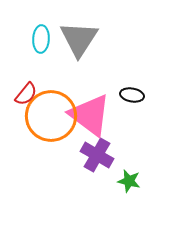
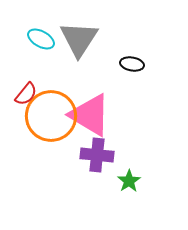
cyan ellipse: rotated 64 degrees counterclockwise
black ellipse: moved 31 px up
pink triangle: rotated 6 degrees counterclockwise
purple cross: rotated 24 degrees counterclockwise
green star: rotated 25 degrees clockwise
